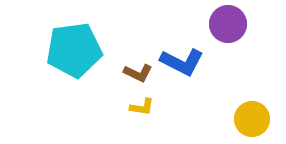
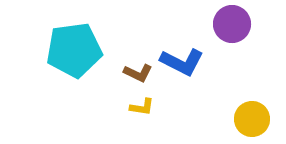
purple circle: moved 4 px right
